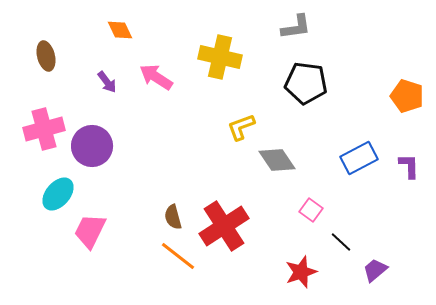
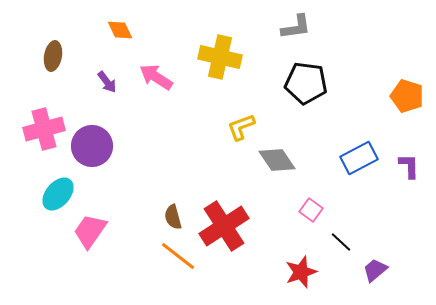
brown ellipse: moved 7 px right; rotated 24 degrees clockwise
pink trapezoid: rotated 9 degrees clockwise
